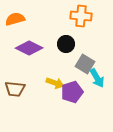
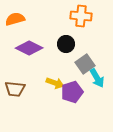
gray square: rotated 24 degrees clockwise
